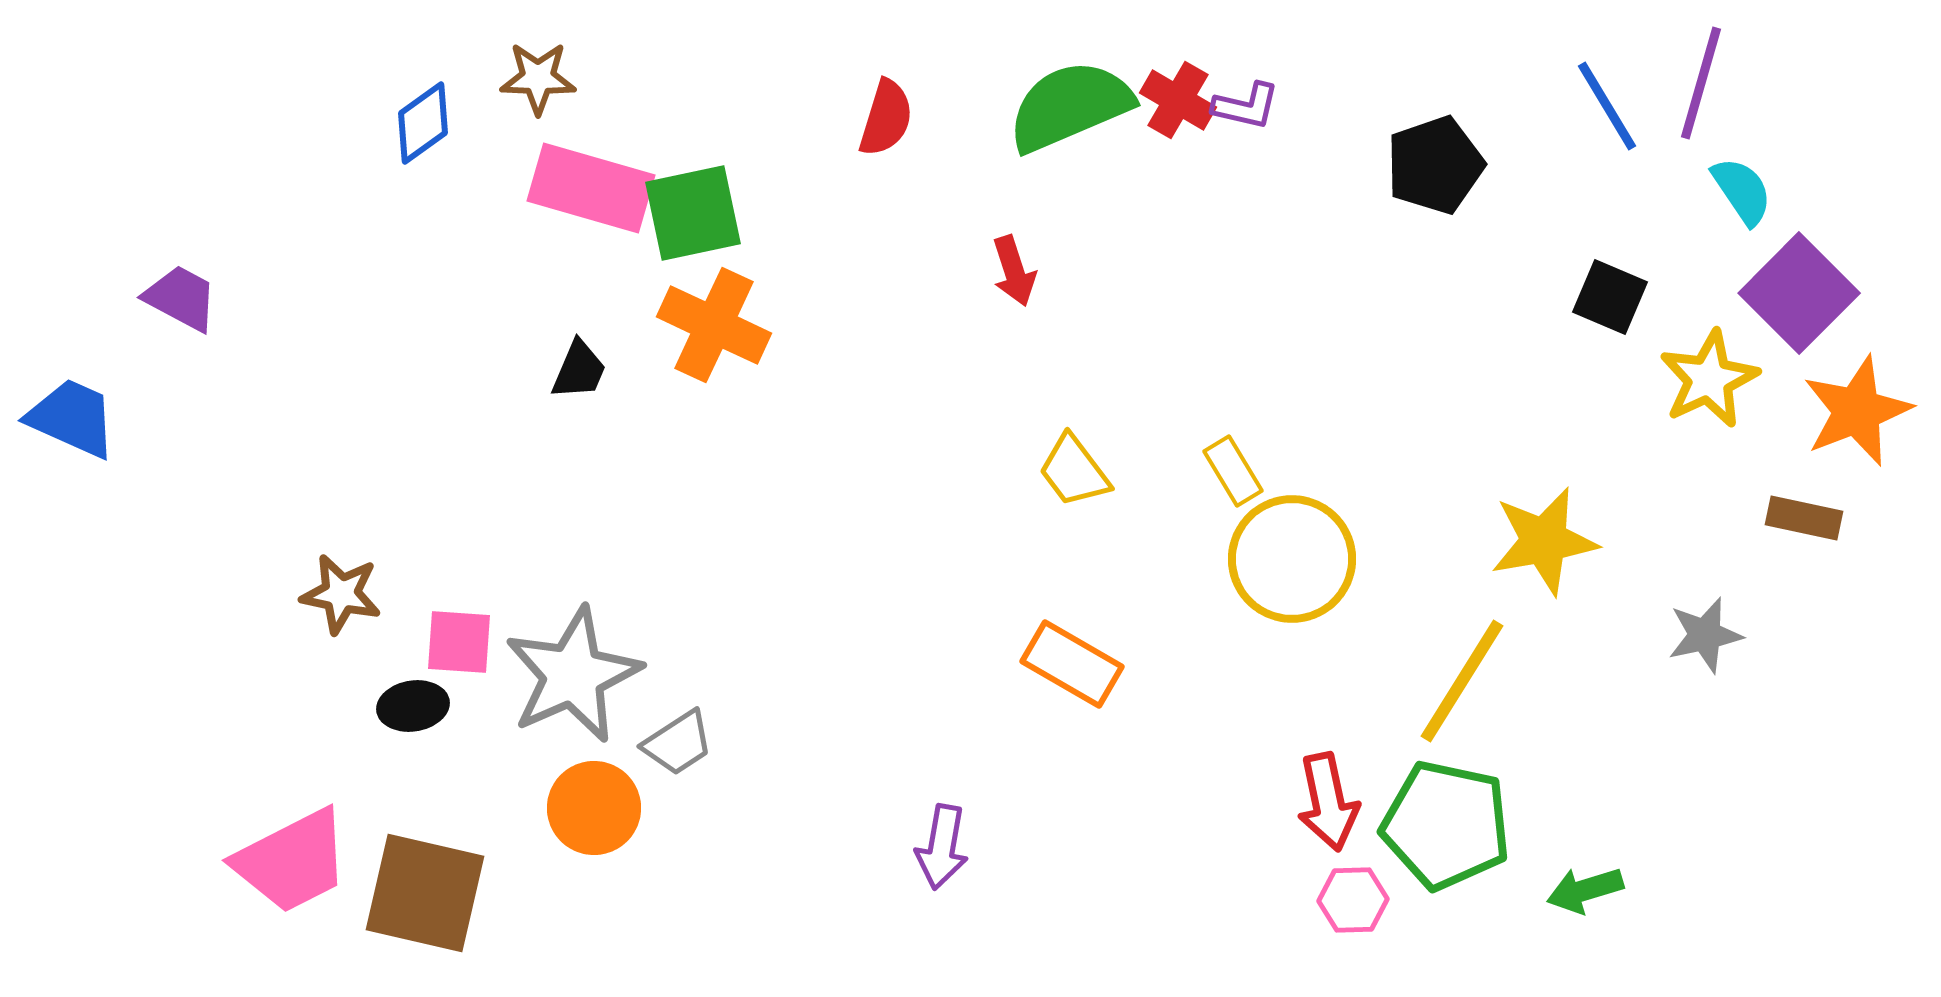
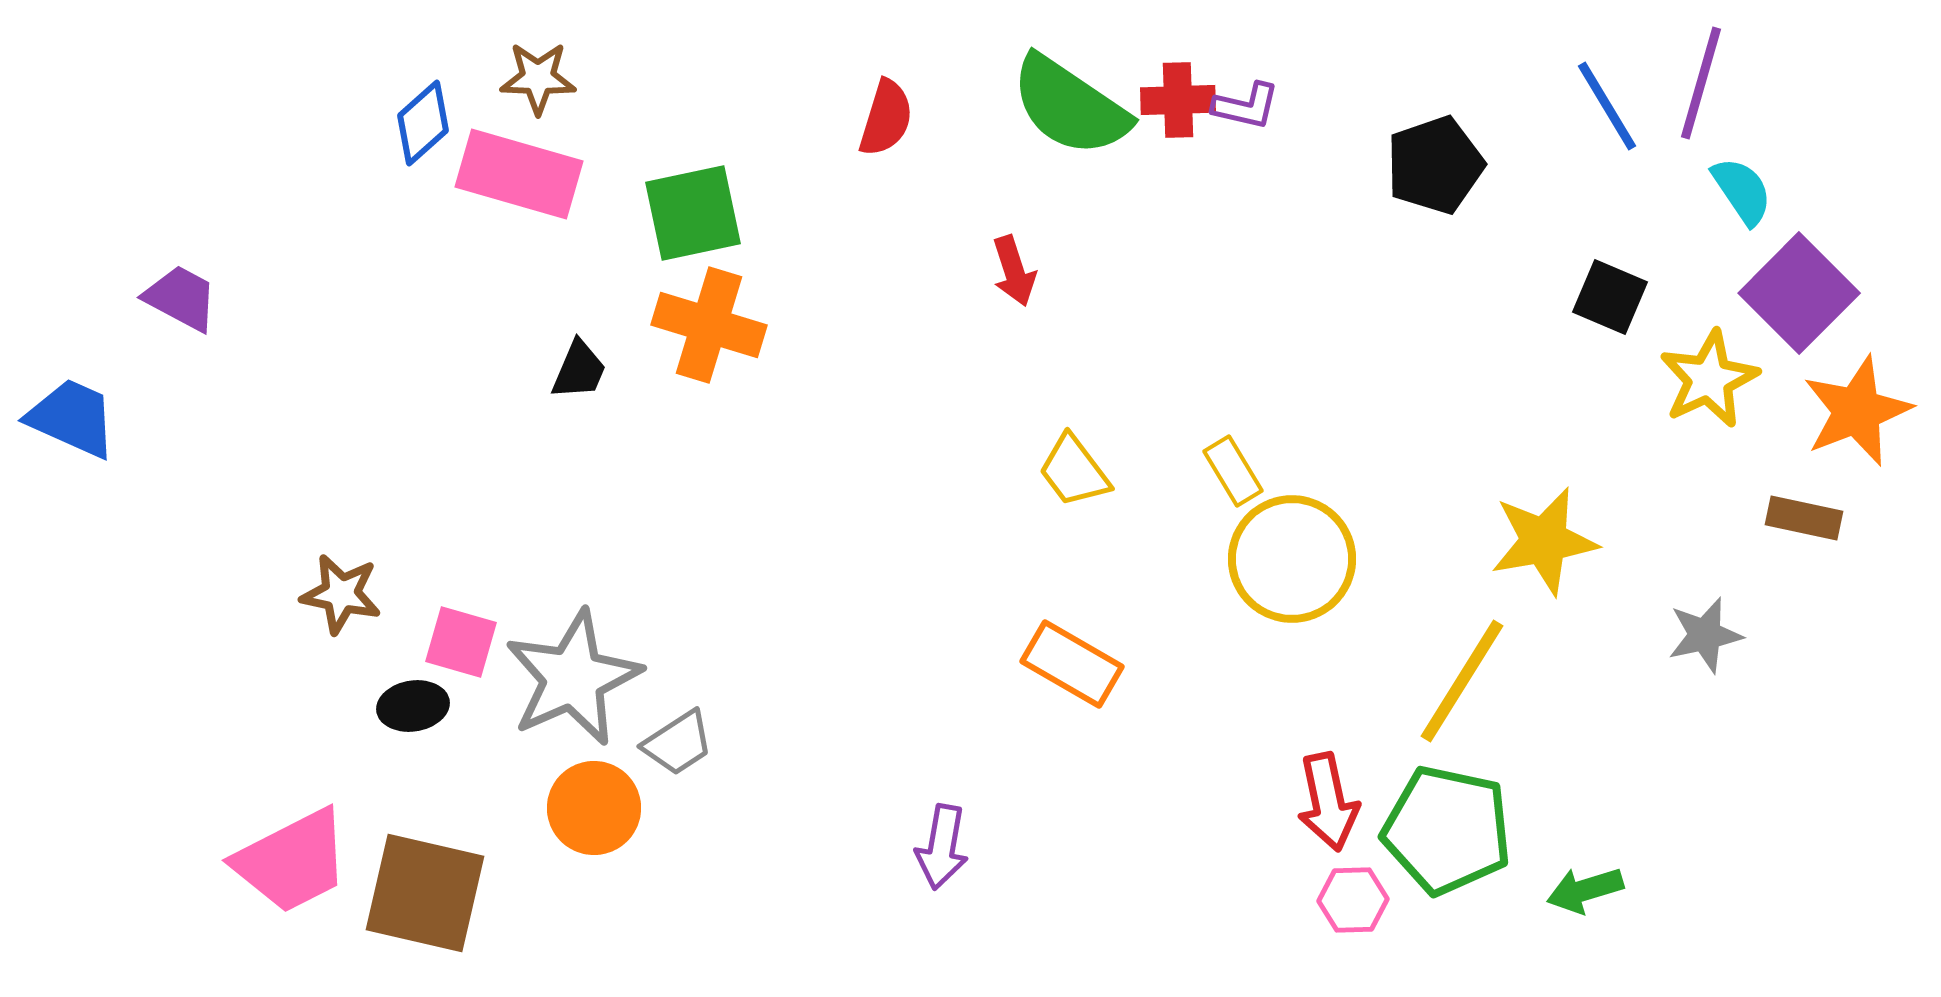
red cross at (1178, 100): rotated 32 degrees counterclockwise
green semicircle at (1070, 106): rotated 123 degrees counterclockwise
blue diamond at (423, 123): rotated 6 degrees counterclockwise
pink rectangle at (591, 188): moved 72 px left, 14 px up
orange cross at (714, 325): moved 5 px left; rotated 8 degrees counterclockwise
pink square at (459, 642): moved 2 px right; rotated 12 degrees clockwise
gray star at (573, 675): moved 3 px down
green pentagon at (1446, 825): moved 1 px right, 5 px down
